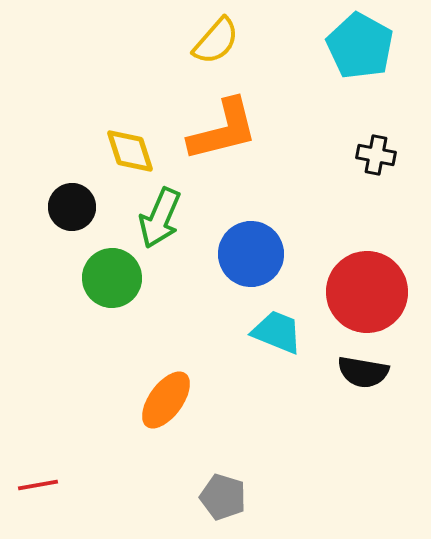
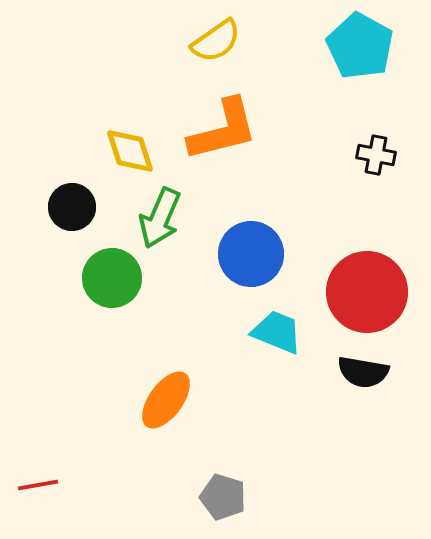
yellow semicircle: rotated 14 degrees clockwise
